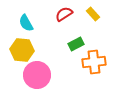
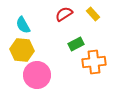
cyan semicircle: moved 3 px left, 2 px down
